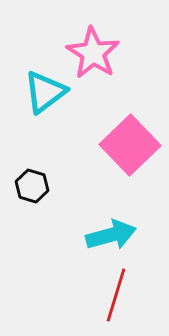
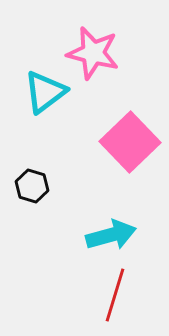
pink star: rotated 18 degrees counterclockwise
pink square: moved 3 px up
red line: moved 1 px left
